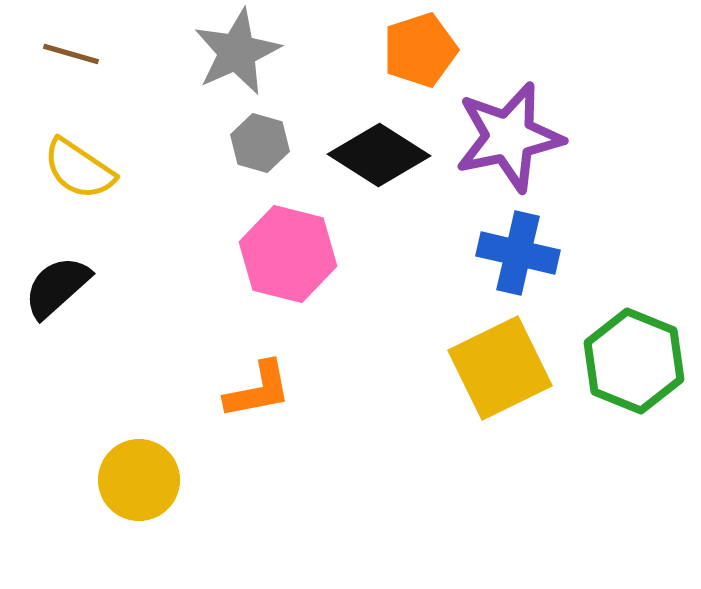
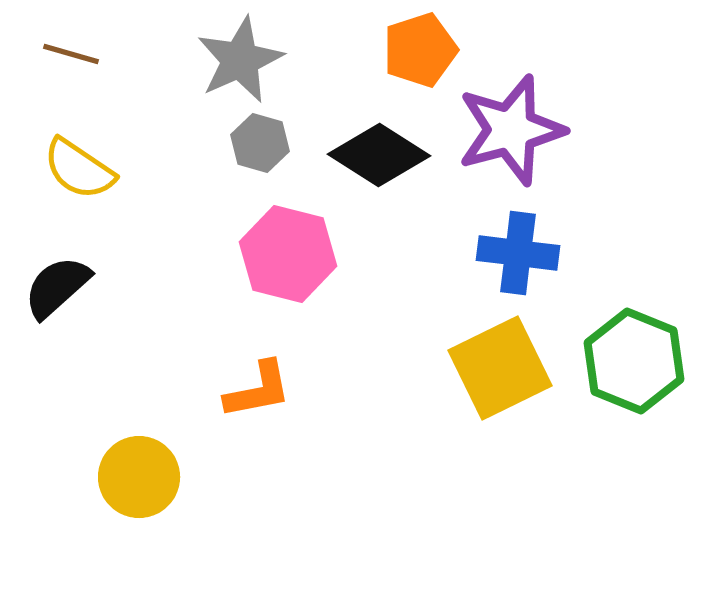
gray star: moved 3 px right, 8 px down
purple star: moved 2 px right, 7 px up; rotated 3 degrees counterclockwise
blue cross: rotated 6 degrees counterclockwise
yellow circle: moved 3 px up
